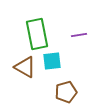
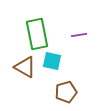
cyan square: rotated 18 degrees clockwise
